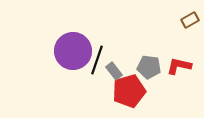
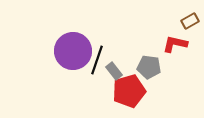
brown rectangle: moved 1 px down
red L-shape: moved 4 px left, 22 px up
